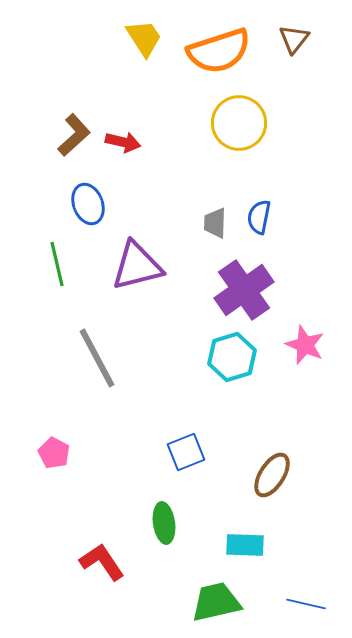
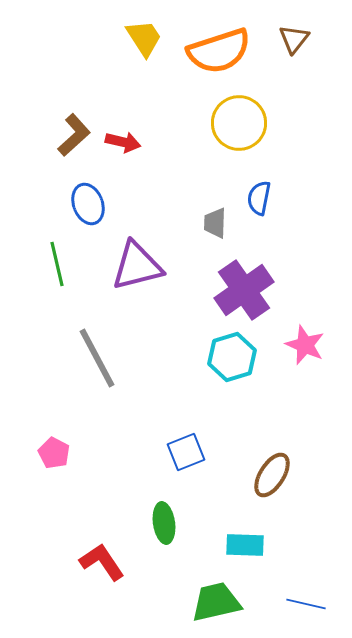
blue semicircle: moved 19 px up
